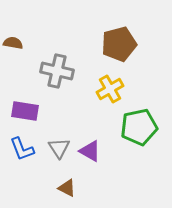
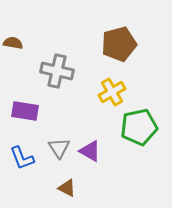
yellow cross: moved 2 px right, 3 px down
blue L-shape: moved 9 px down
